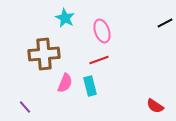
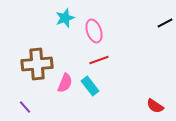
cyan star: rotated 24 degrees clockwise
pink ellipse: moved 8 px left
brown cross: moved 7 px left, 10 px down
cyan rectangle: rotated 24 degrees counterclockwise
